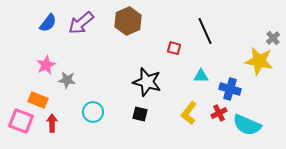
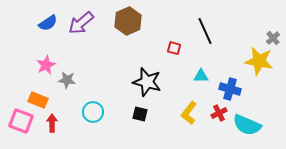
blue semicircle: rotated 18 degrees clockwise
